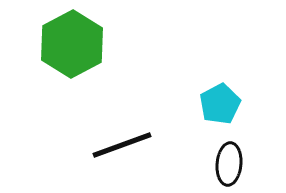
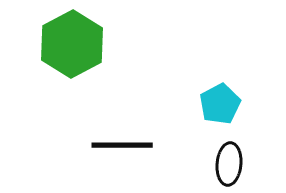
black line: rotated 20 degrees clockwise
